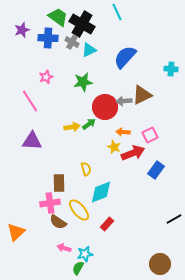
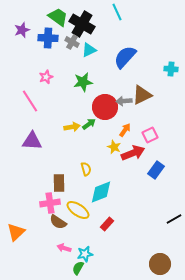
orange arrow: moved 2 px right, 2 px up; rotated 120 degrees clockwise
yellow ellipse: moved 1 px left; rotated 15 degrees counterclockwise
